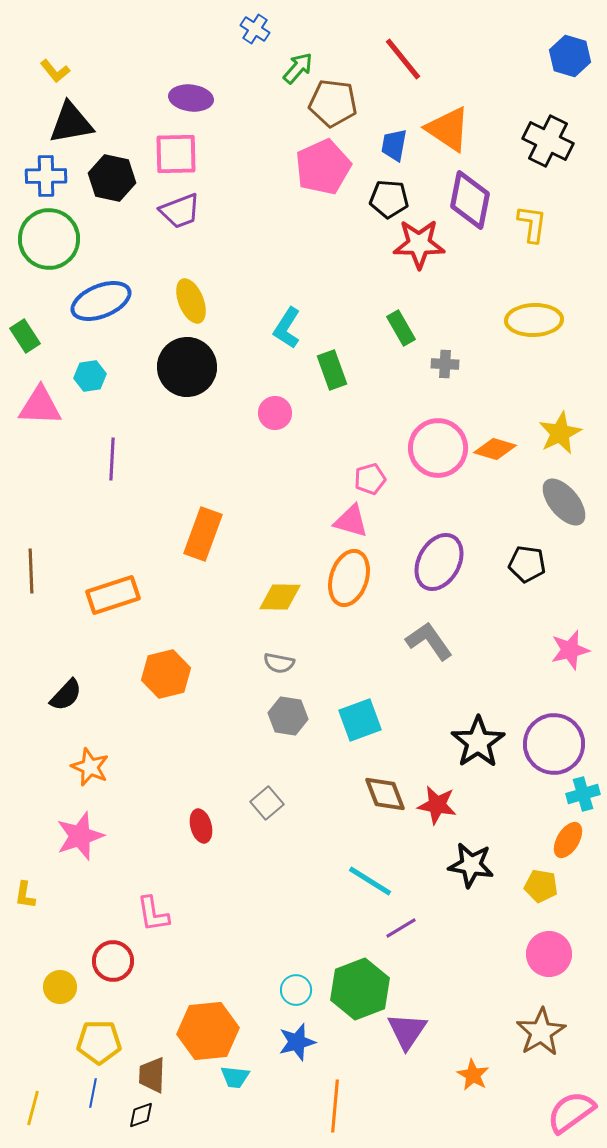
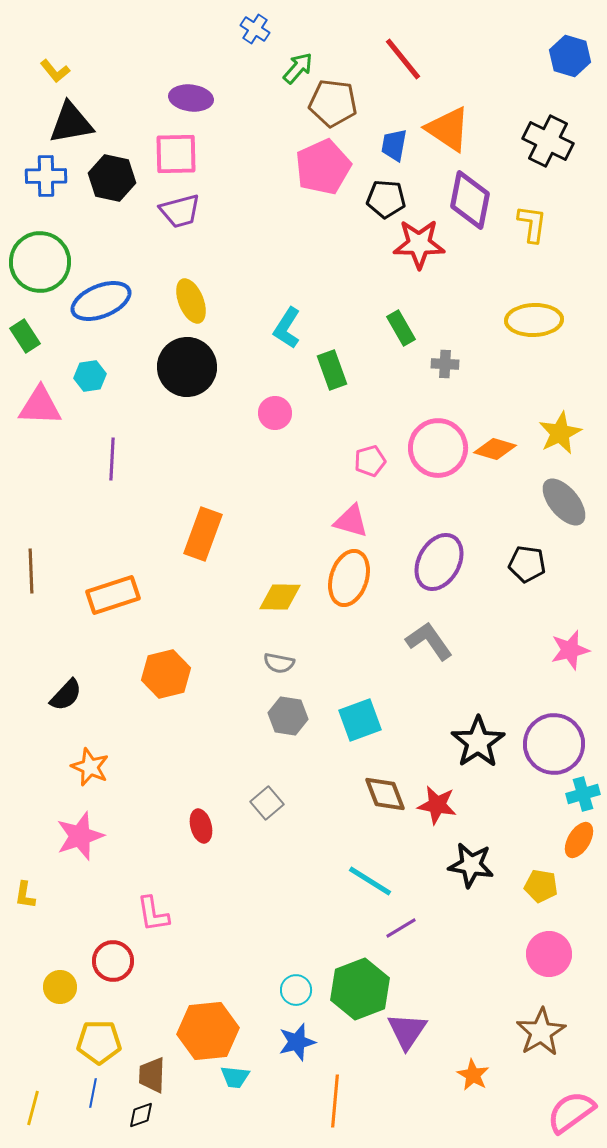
black pentagon at (389, 199): moved 3 px left
purple trapezoid at (180, 211): rotated 6 degrees clockwise
green circle at (49, 239): moved 9 px left, 23 px down
pink pentagon at (370, 479): moved 18 px up
orange ellipse at (568, 840): moved 11 px right
orange line at (335, 1106): moved 5 px up
